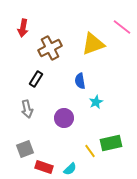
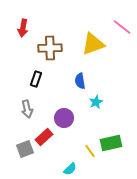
brown cross: rotated 25 degrees clockwise
black rectangle: rotated 14 degrees counterclockwise
red rectangle: moved 30 px up; rotated 60 degrees counterclockwise
